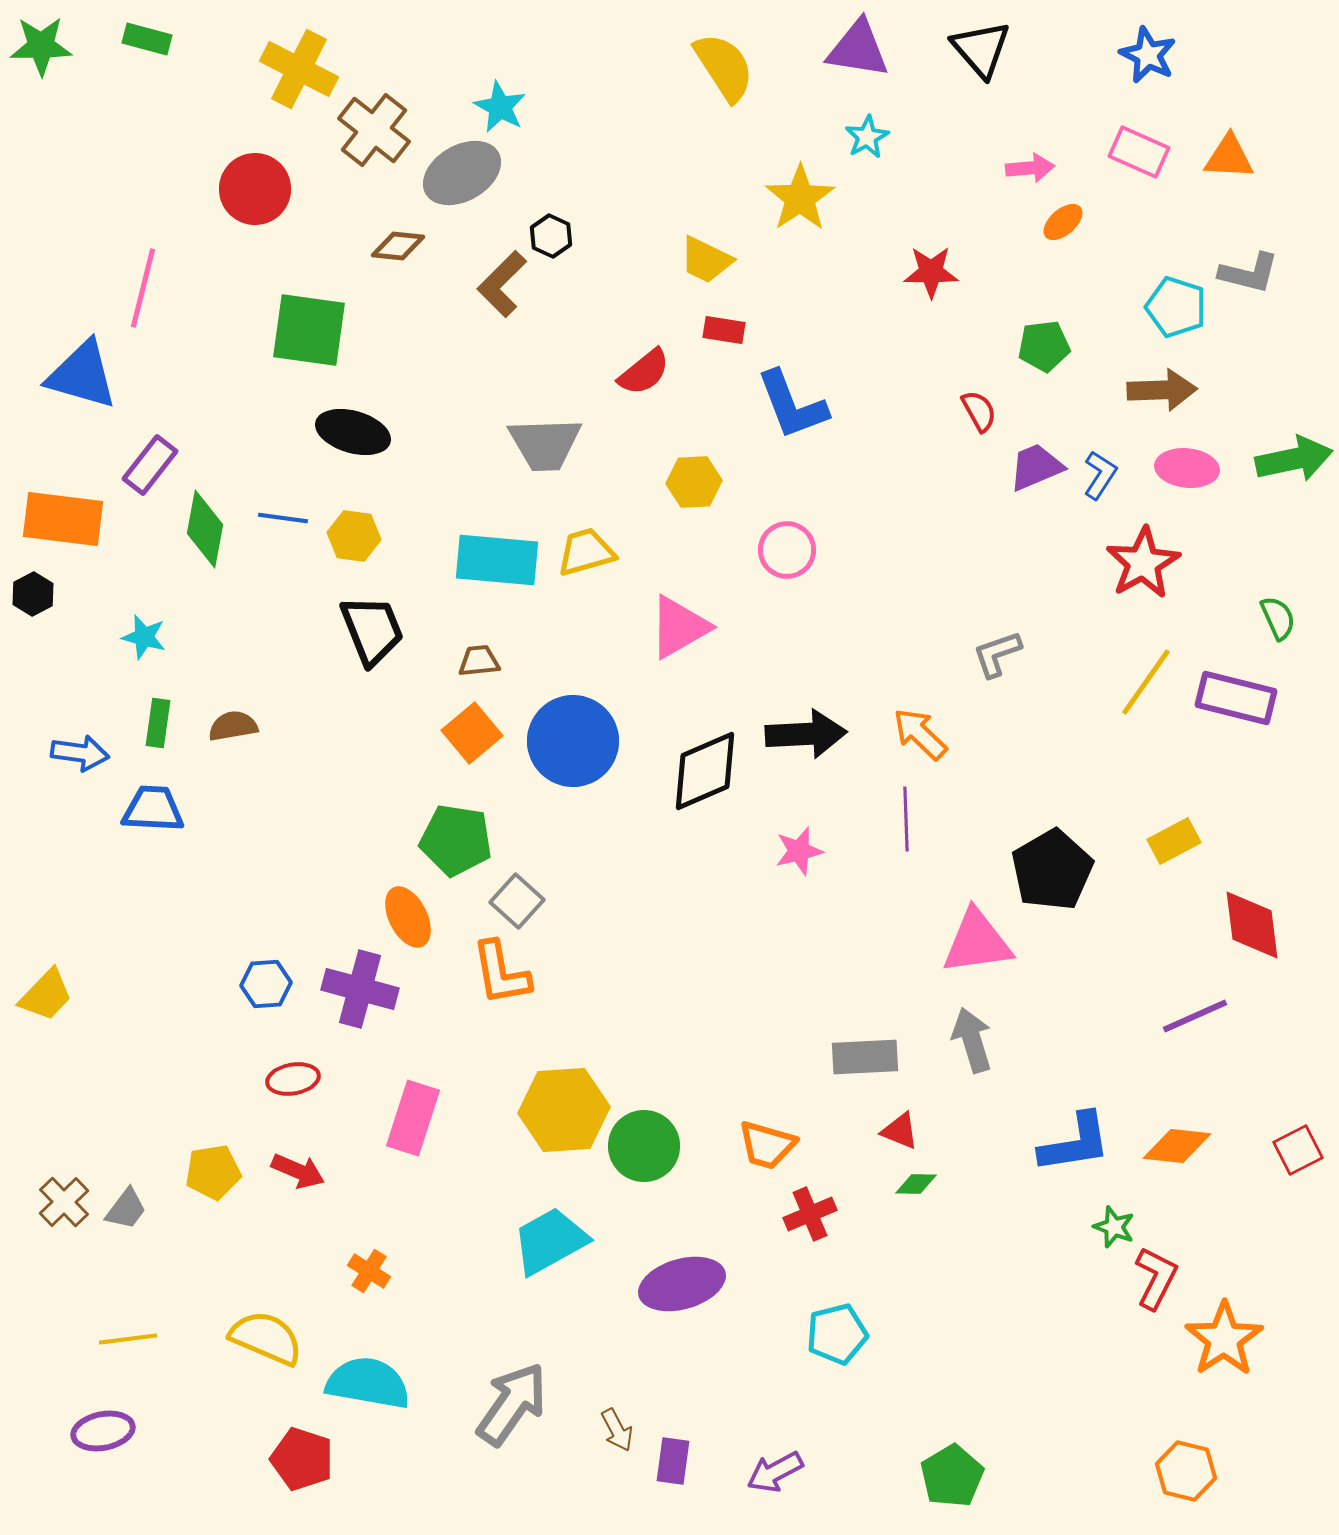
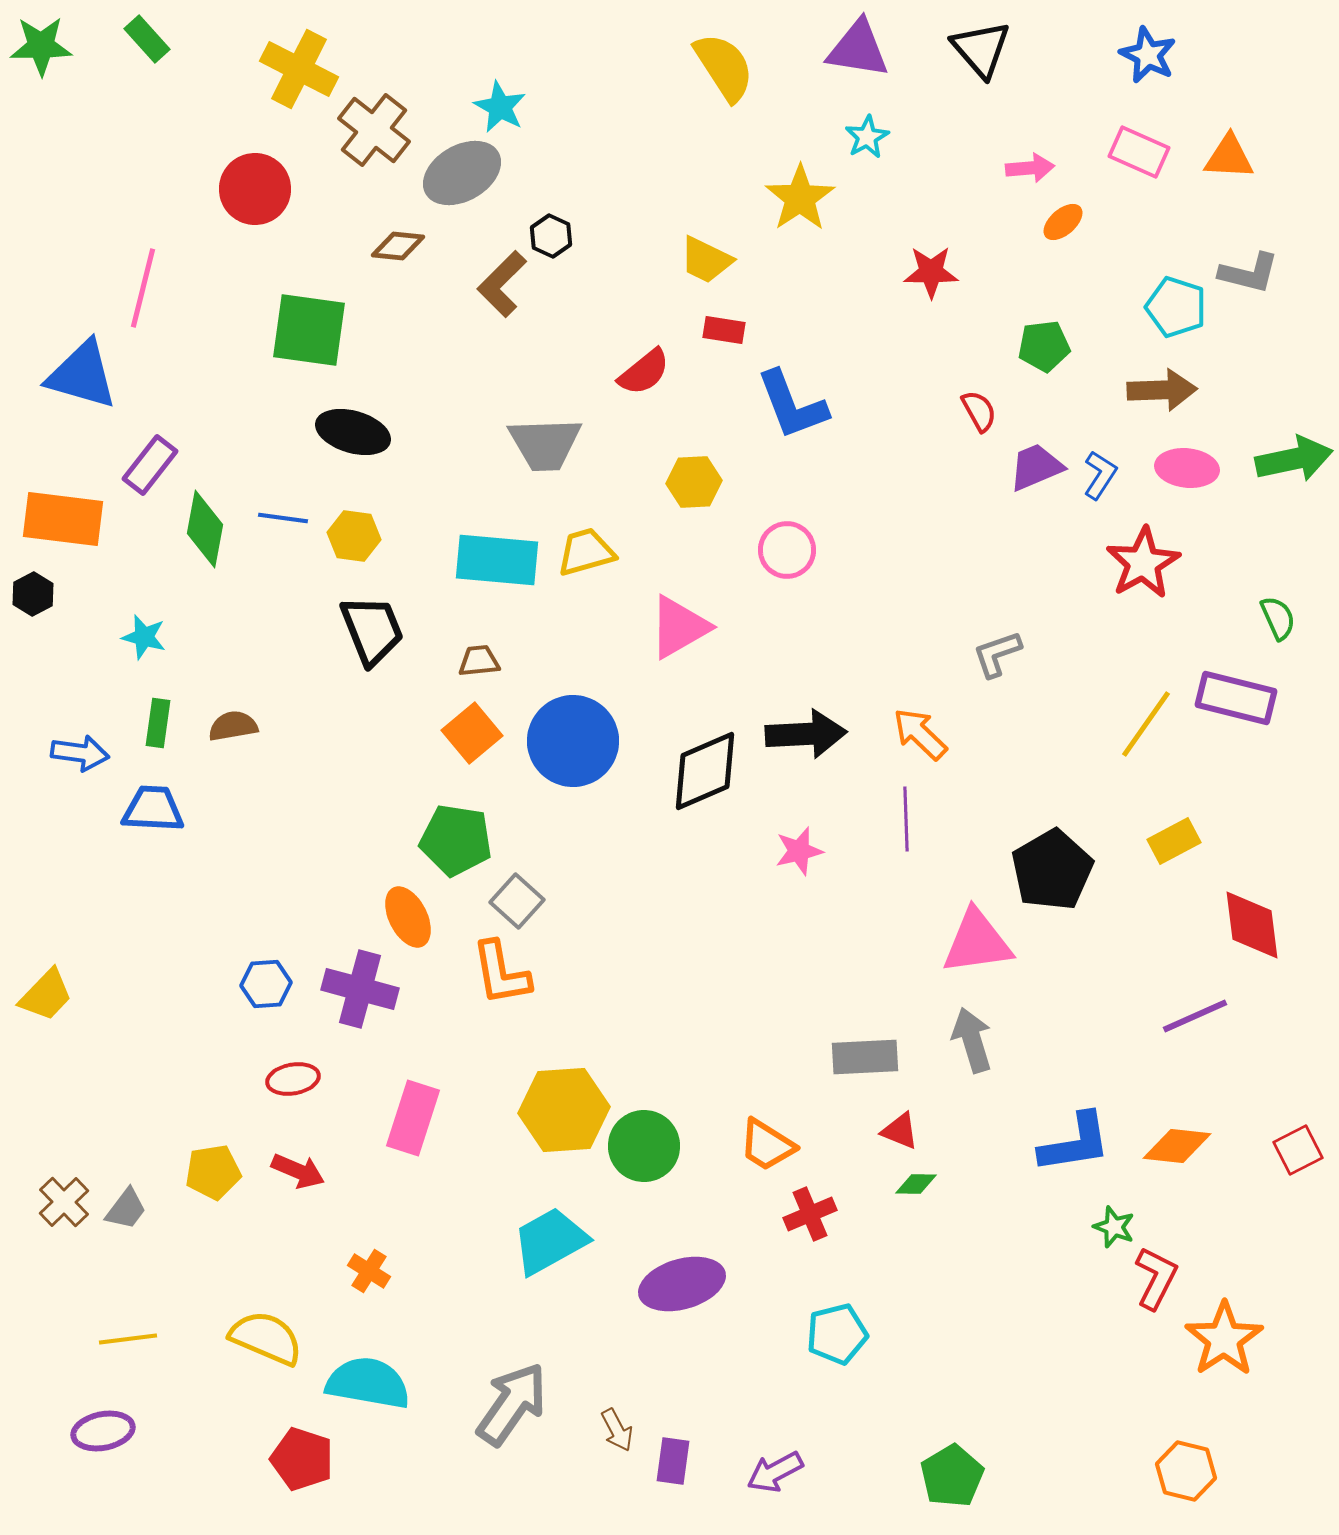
green rectangle at (147, 39): rotated 33 degrees clockwise
yellow line at (1146, 682): moved 42 px down
orange trapezoid at (767, 1145): rotated 16 degrees clockwise
